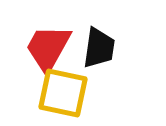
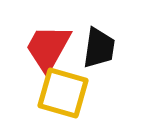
yellow square: rotated 4 degrees clockwise
